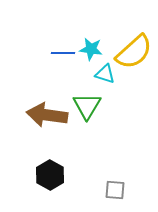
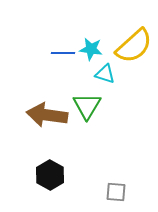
yellow semicircle: moved 6 px up
gray square: moved 1 px right, 2 px down
